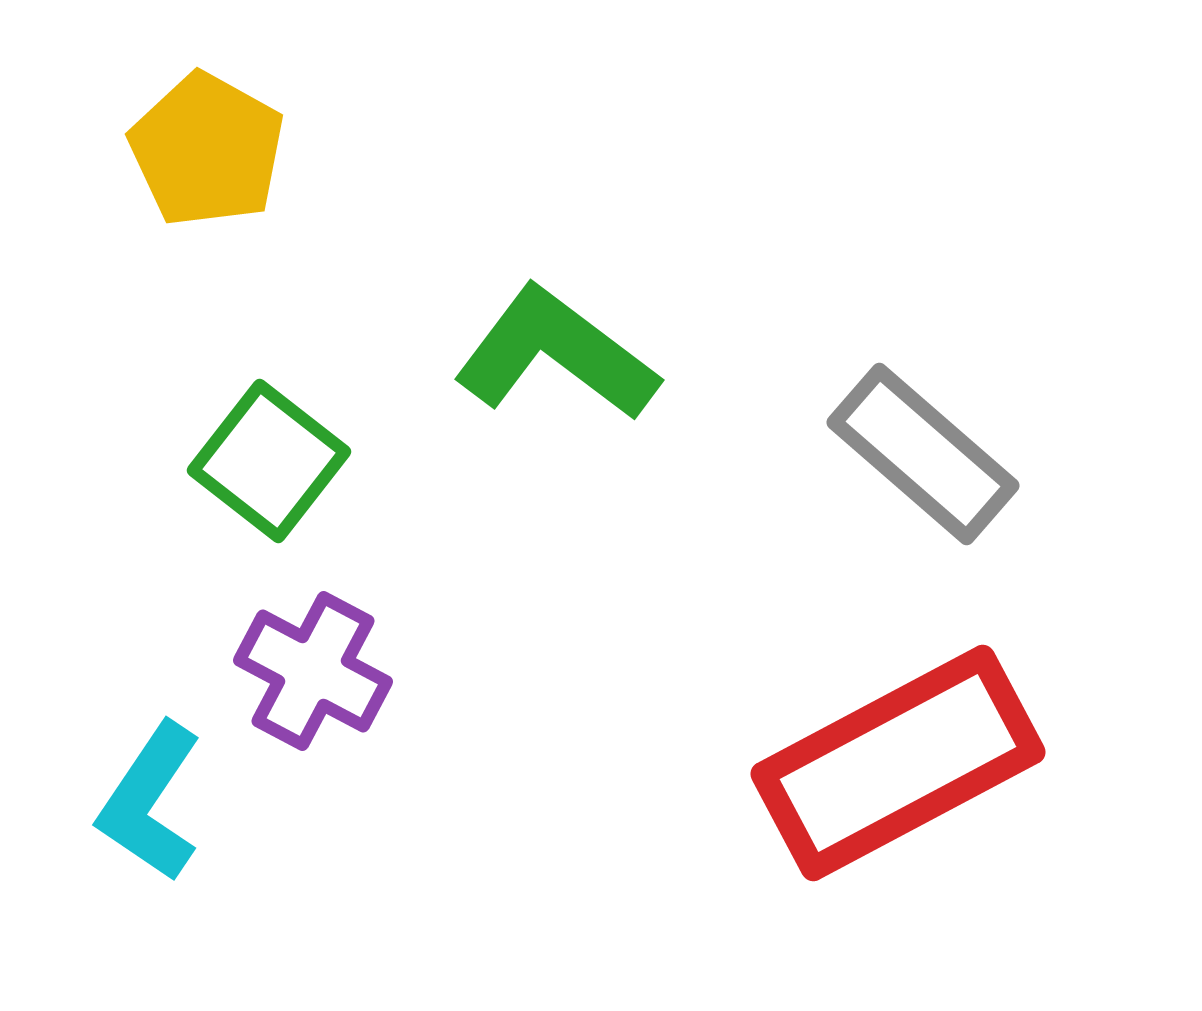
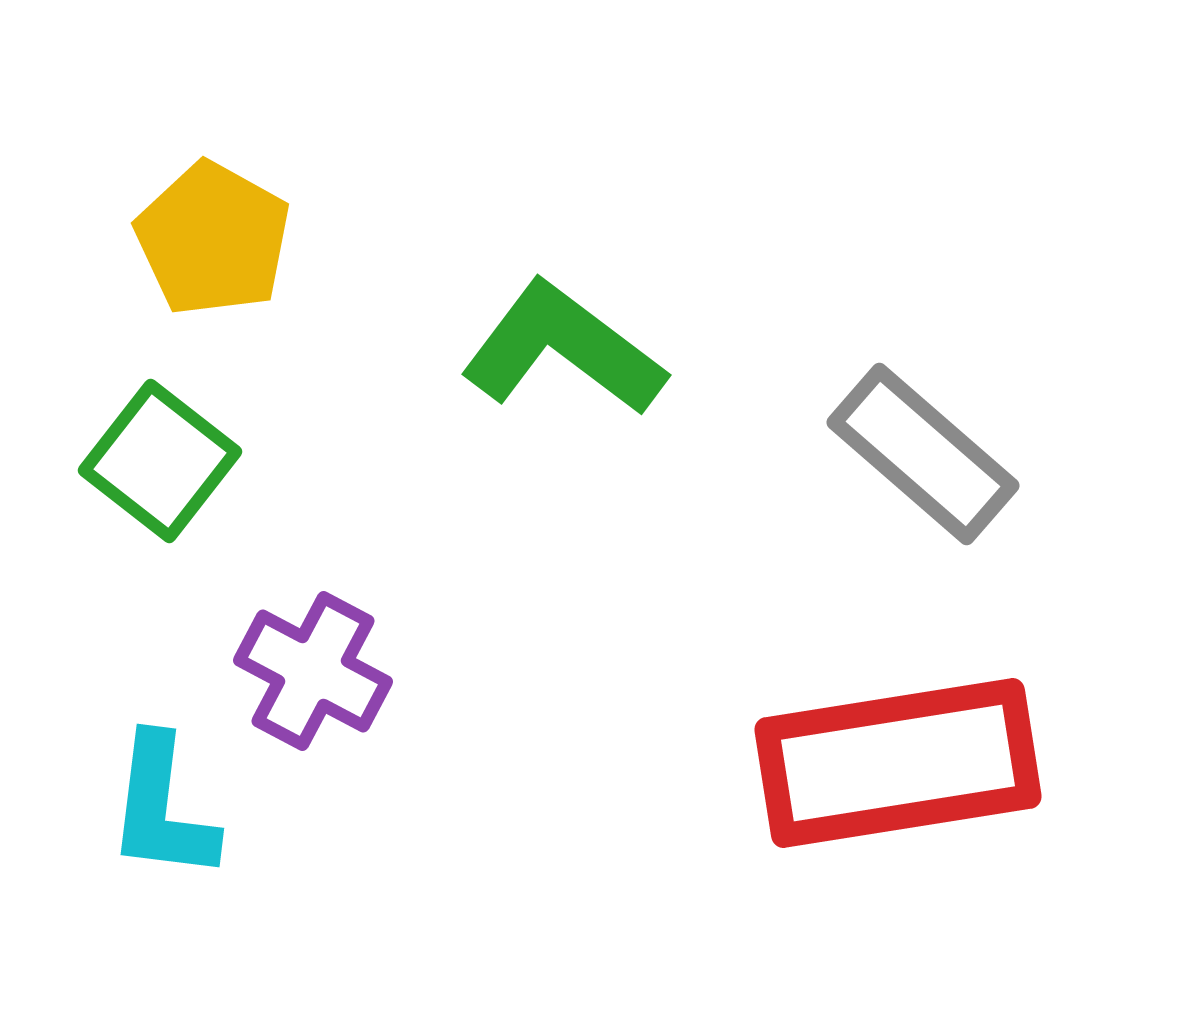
yellow pentagon: moved 6 px right, 89 px down
green L-shape: moved 7 px right, 5 px up
green square: moved 109 px left
red rectangle: rotated 19 degrees clockwise
cyan L-shape: moved 12 px right, 6 px down; rotated 27 degrees counterclockwise
